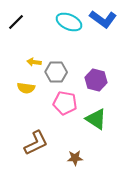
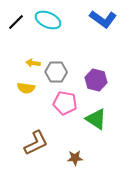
cyan ellipse: moved 21 px left, 2 px up
yellow arrow: moved 1 px left, 1 px down
